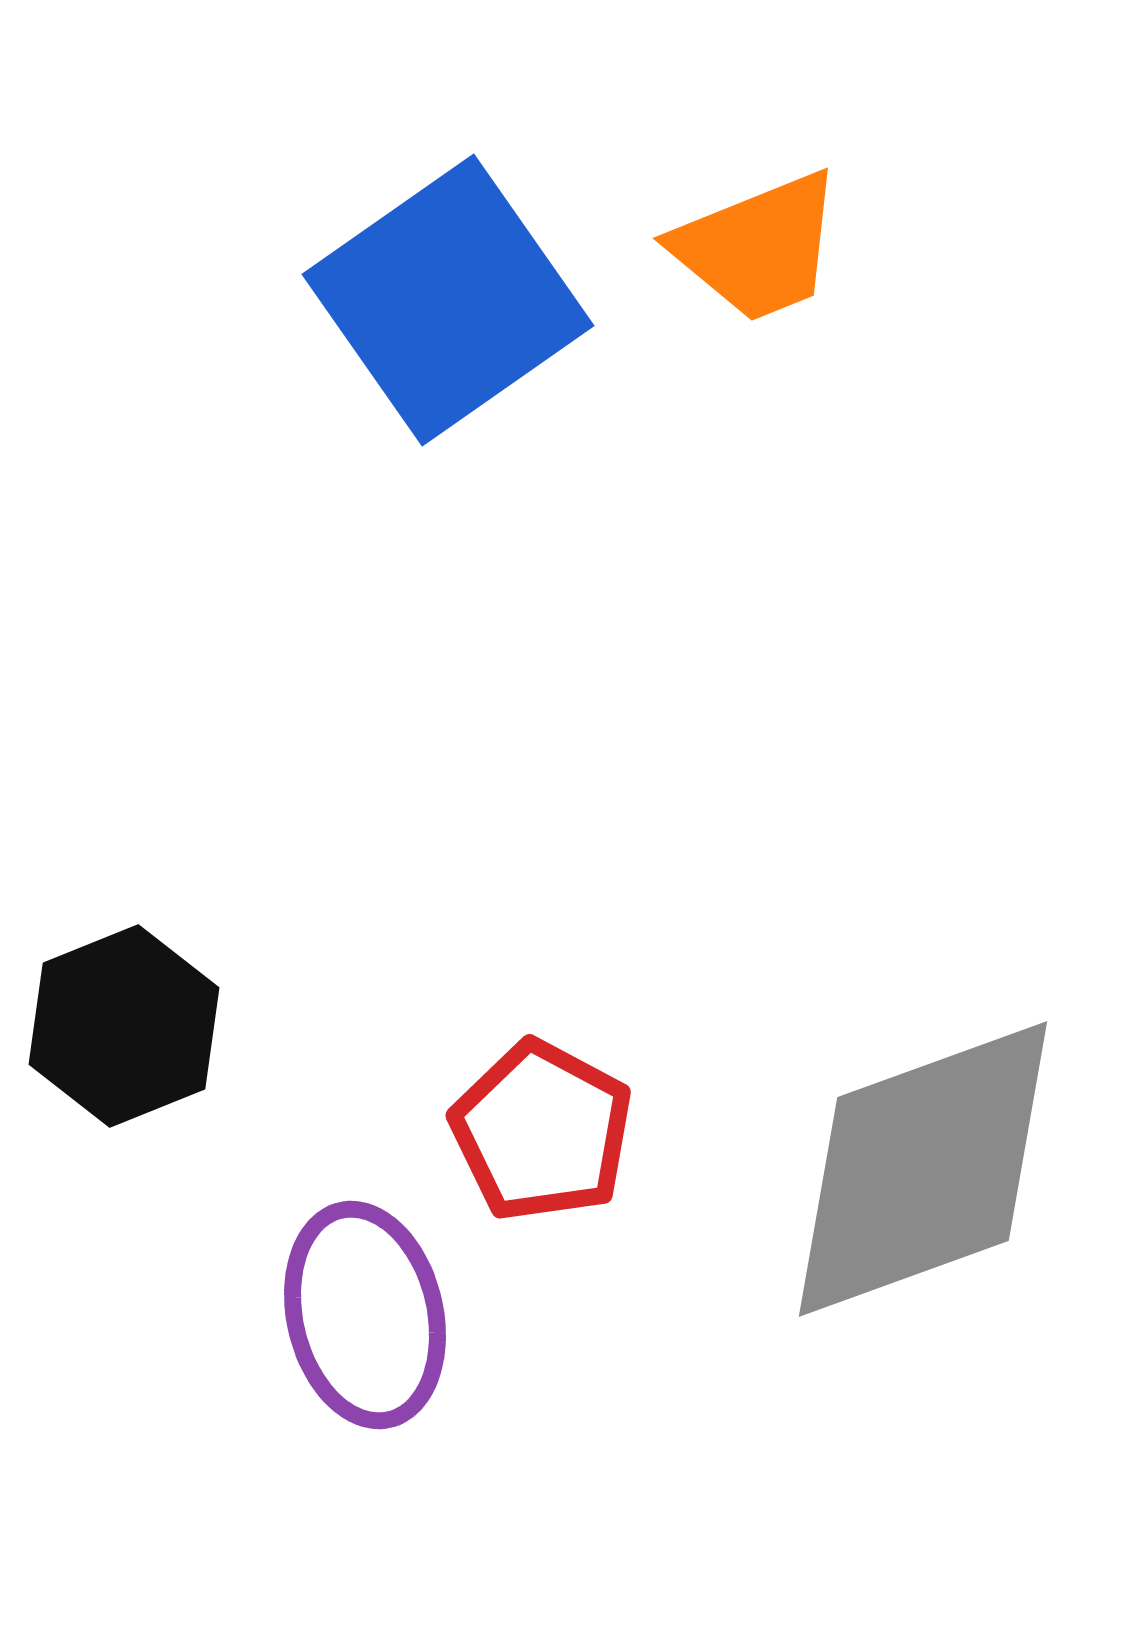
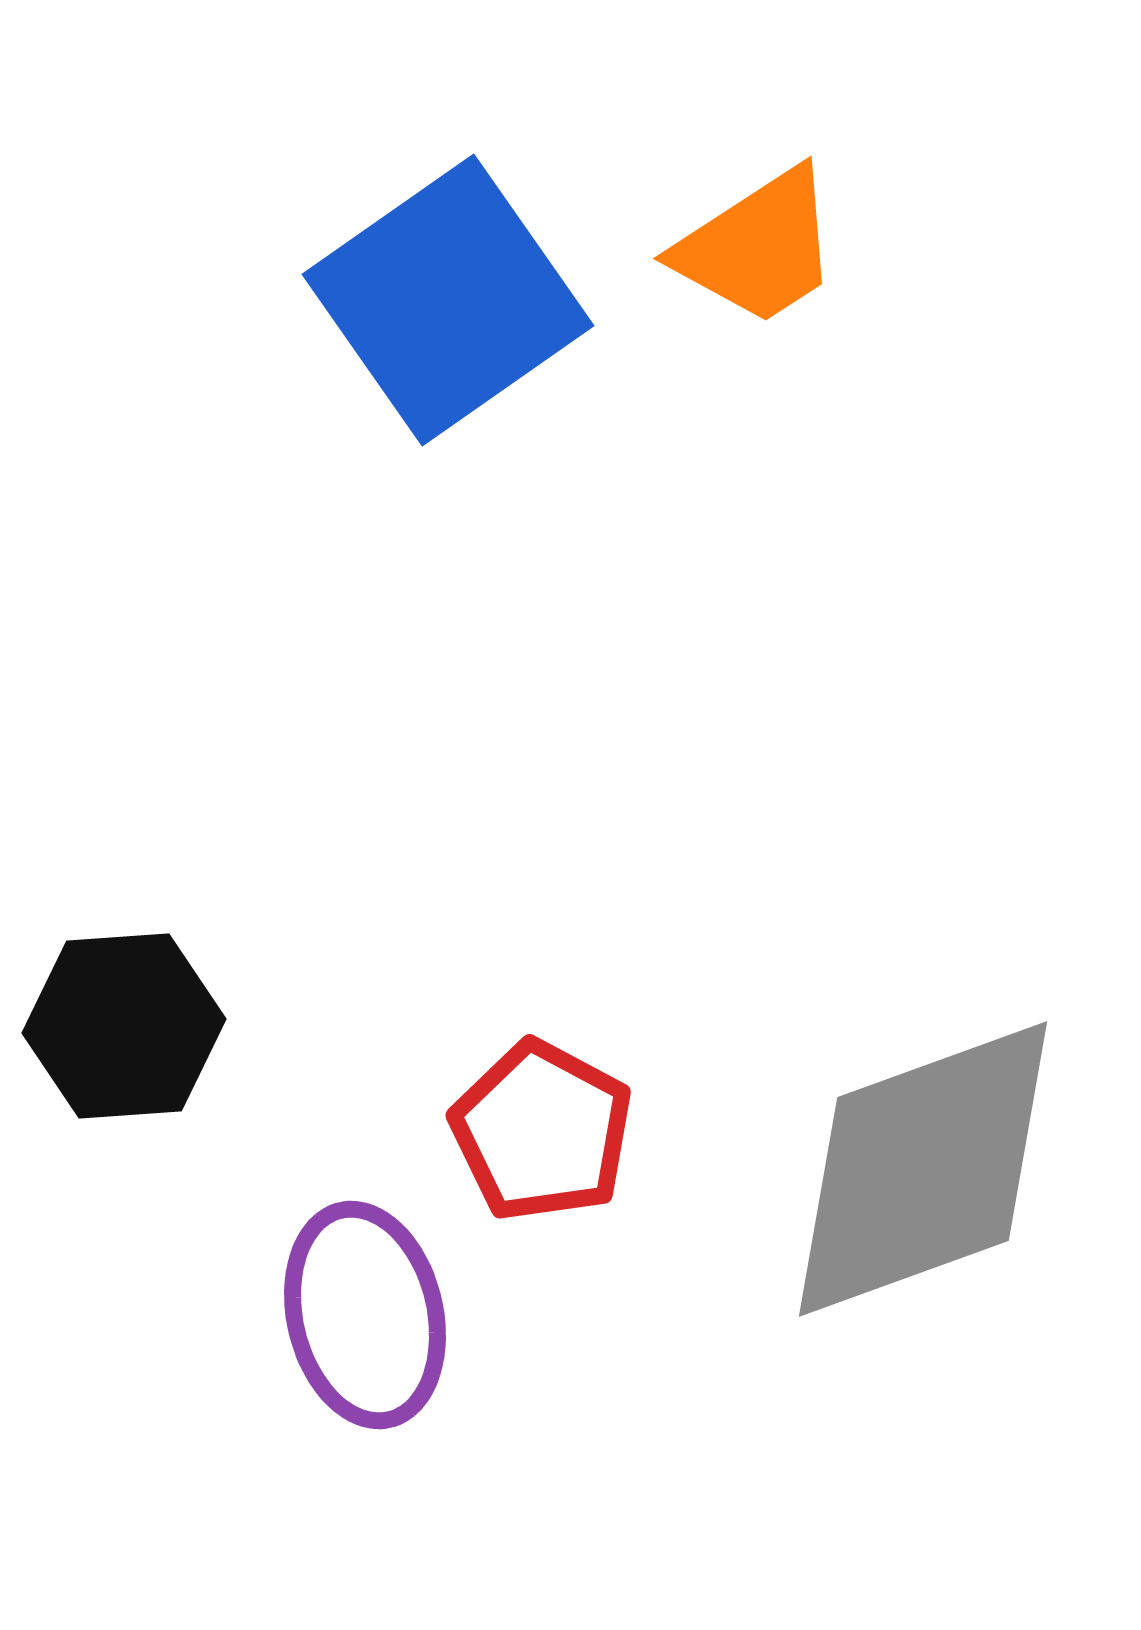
orange trapezoid: rotated 11 degrees counterclockwise
black hexagon: rotated 18 degrees clockwise
